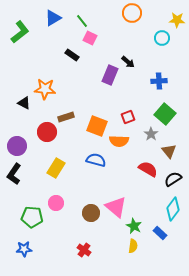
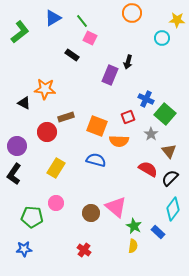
black arrow: rotated 64 degrees clockwise
blue cross: moved 13 px left, 18 px down; rotated 28 degrees clockwise
black semicircle: moved 3 px left, 1 px up; rotated 12 degrees counterclockwise
blue rectangle: moved 2 px left, 1 px up
